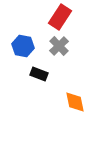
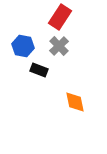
black rectangle: moved 4 px up
